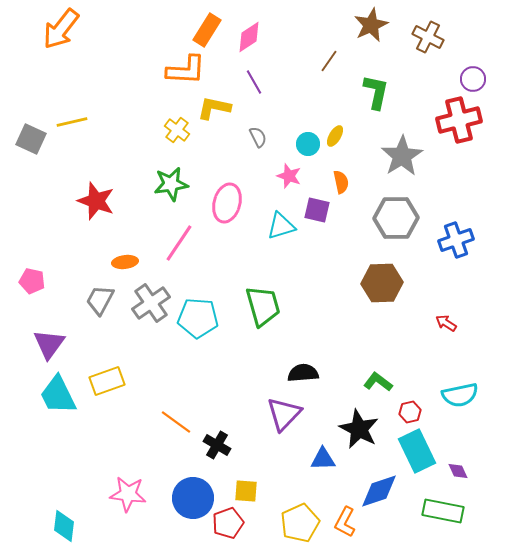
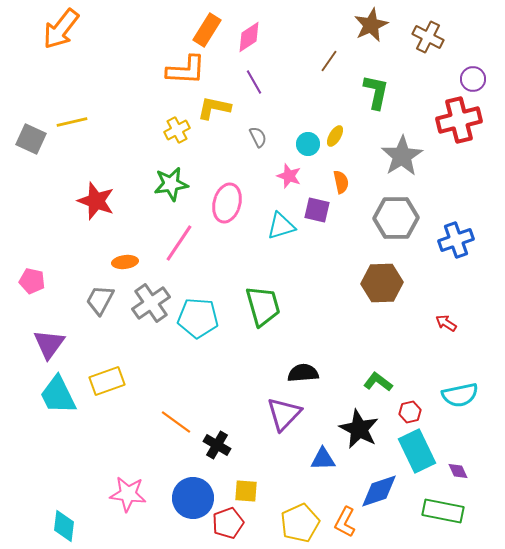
yellow cross at (177, 130): rotated 25 degrees clockwise
